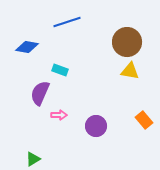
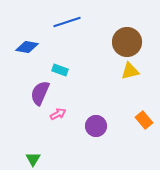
yellow triangle: rotated 24 degrees counterclockwise
pink arrow: moved 1 px left, 1 px up; rotated 28 degrees counterclockwise
green triangle: rotated 28 degrees counterclockwise
